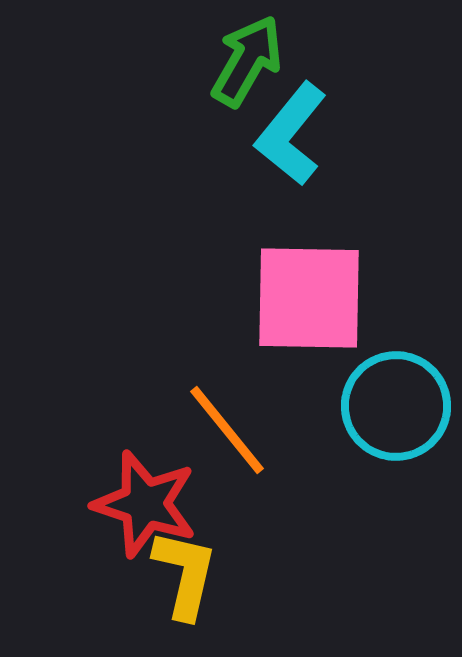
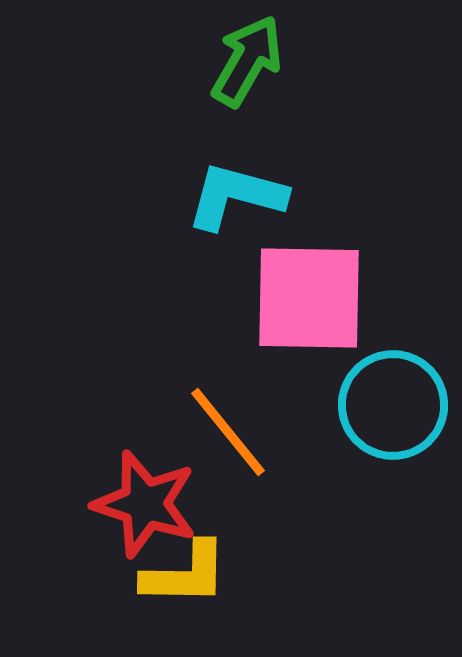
cyan L-shape: moved 55 px left, 62 px down; rotated 66 degrees clockwise
cyan circle: moved 3 px left, 1 px up
orange line: moved 1 px right, 2 px down
yellow L-shape: rotated 78 degrees clockwise
